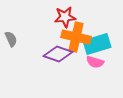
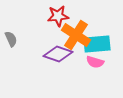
red star: moved 7 px left, 1 px up
orange cross: moved 2 px up; rotated 20 degrees clockwise
cyan rectangle: rotated 12 degrees clockwise
